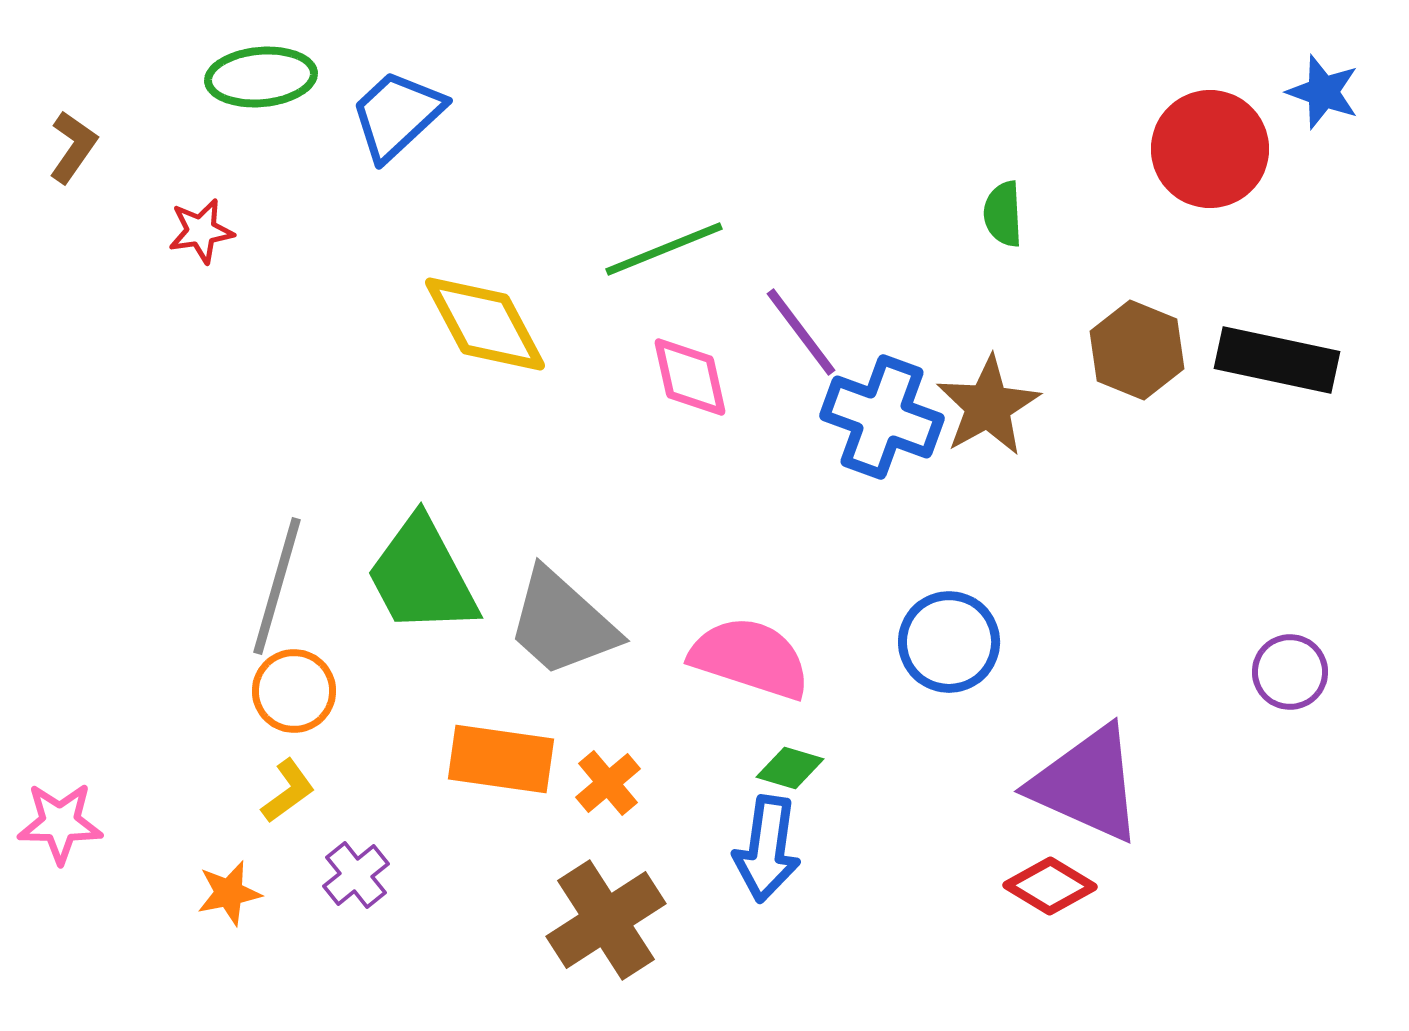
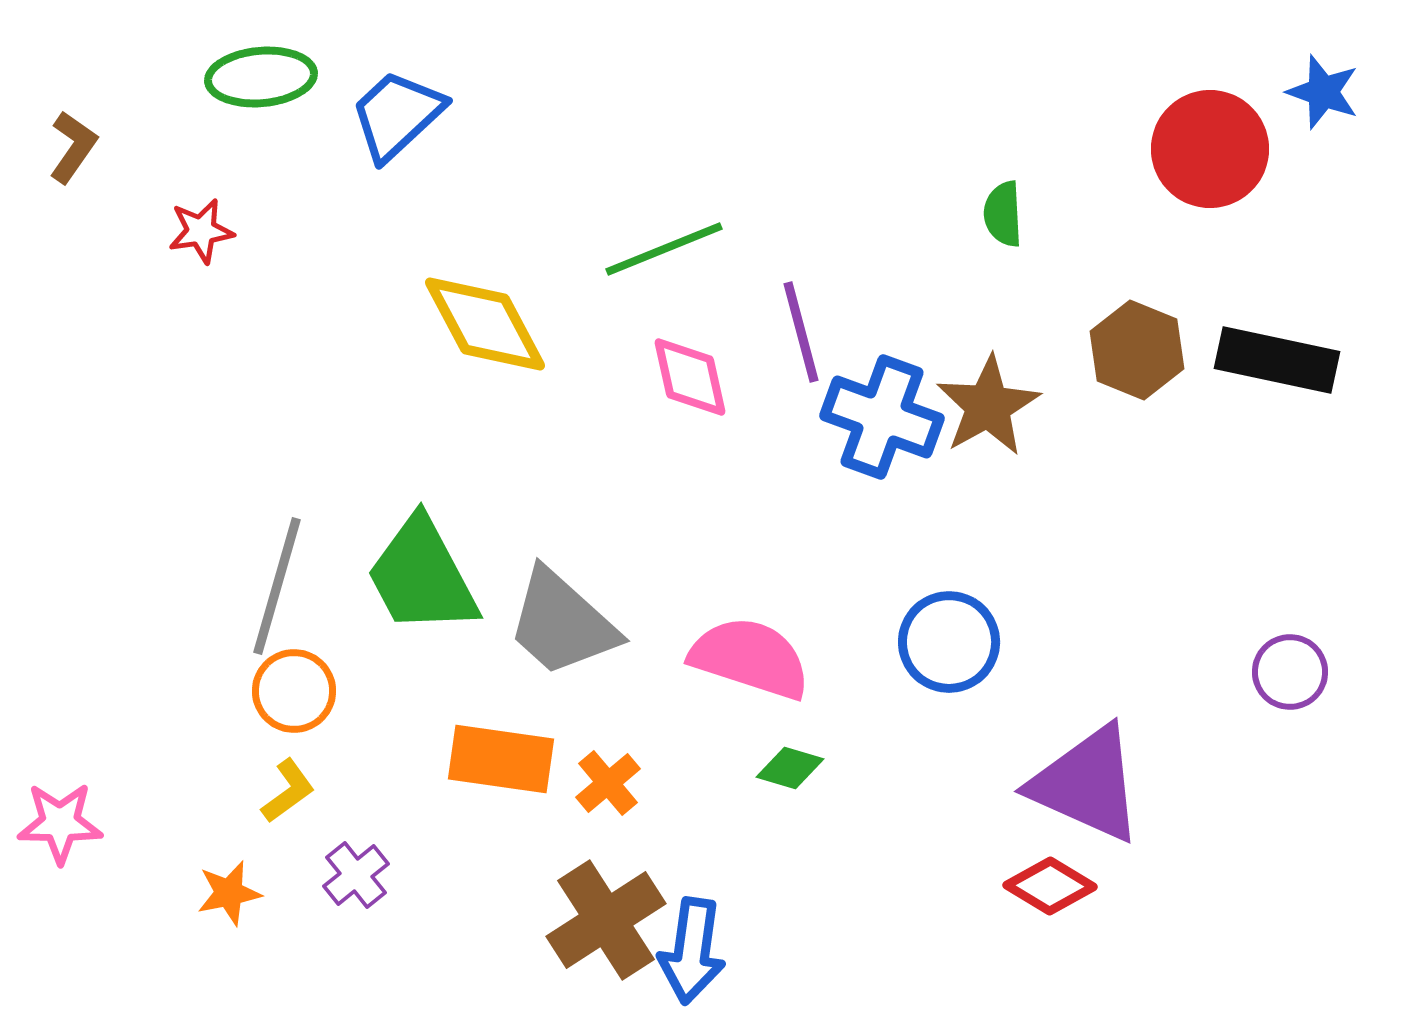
purple line: rotated 22 degrees clockwise
blue arrow: moved 75 px left, 102 px down
